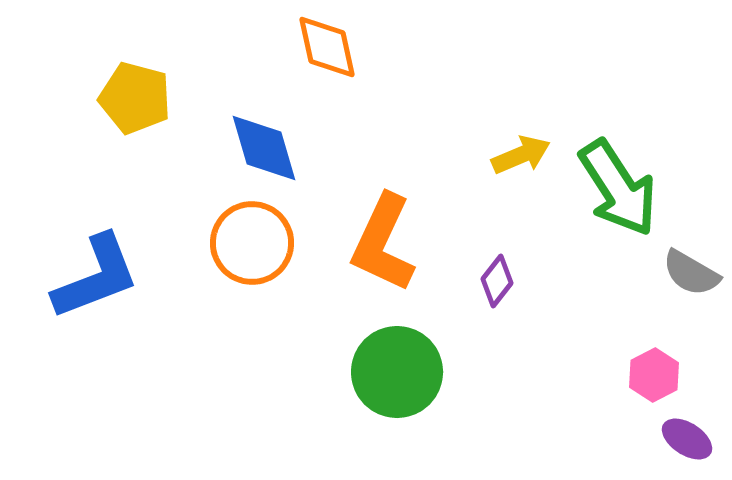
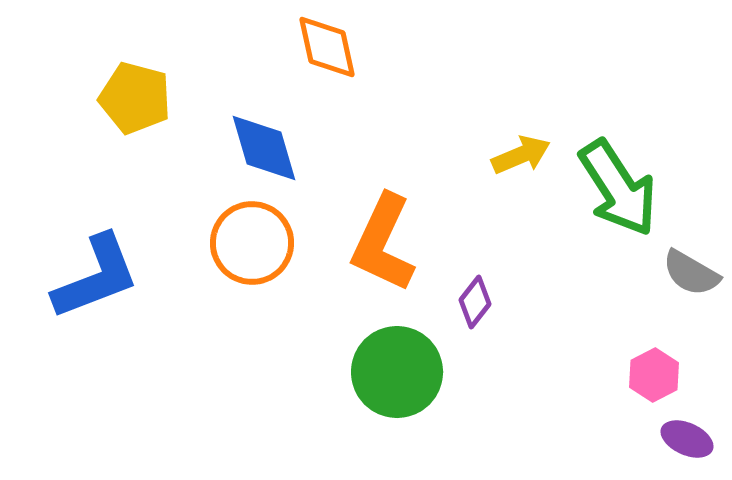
purple diamond: moved 22 px left, 21 px down
purple ellipse: rotated 9 degrees counterclockwise
